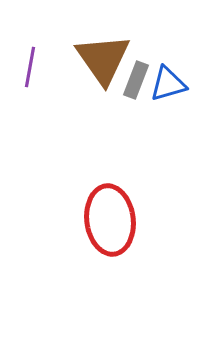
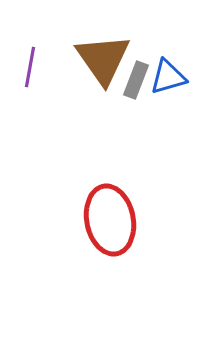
blue triangle: moved 7 px up
red ellipse: rotated 4 degrees counterclockwise
